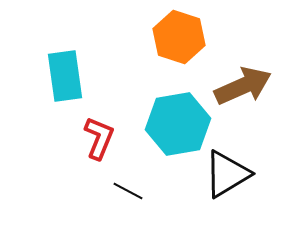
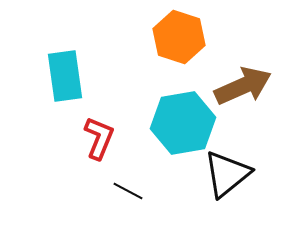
cyan hexagon: moved 5 px right, 1 px up
black triangle: rotated 8 degrees counterclockwise
